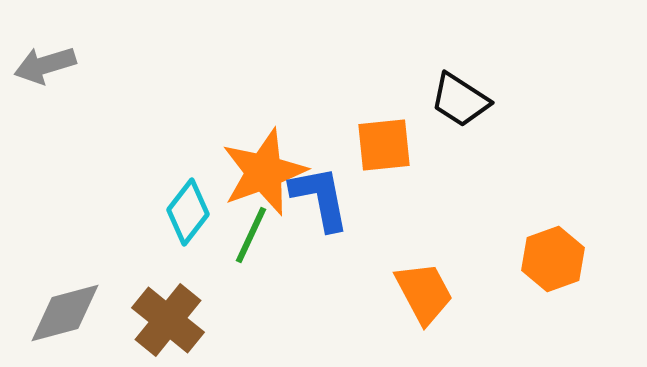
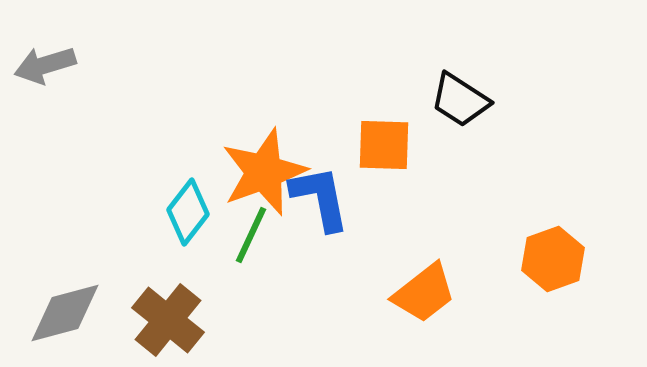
orange square: rotated 8 degrees clockwise
orange trapezoid: rotated 80 degrees clockwise
